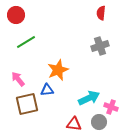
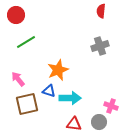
red semicircle: moved 2 px up
blue triangle: moved 2 px right, 1 px down; rotated 24 degrees clockwise
cyan arrow: moved 19 px left; rotated 25 degrees clockwise
pink cross: moved 1 px up
